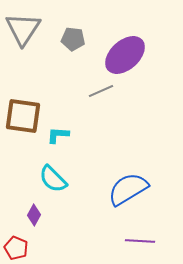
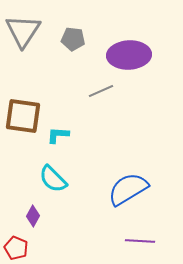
gray triangle: moved 2 px down
purple ellipse: moved 4 px right; rotated 39 degrees clockwise
purple diamond: moved 1 px left, 1 px down
